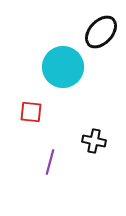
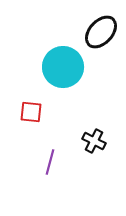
black cross: rotated 15 degrees clockwise
